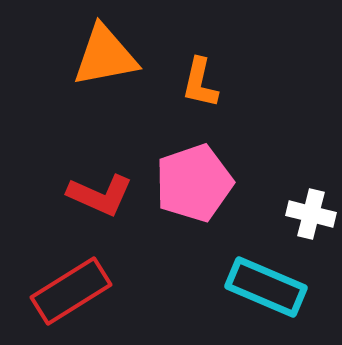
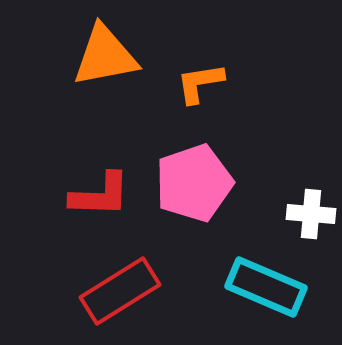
orange L-shape: rotated 68 degrees clockwise
red L-shape: rotated 22 degrees counterclockwise
white cross: rotated 9 degrees counterclockwise
red rectangle: moved 49 px right
